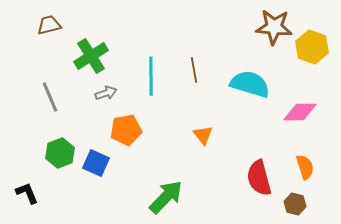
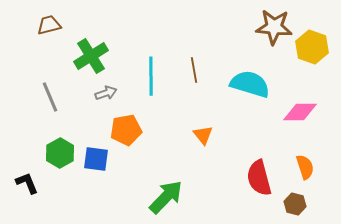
green hexagon: rotated 8 degrees counterclockwise
blue square: moved 4 px up; rotated 16 degrees counterclockwise
black L-shape: moved 10 px up
